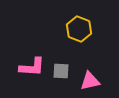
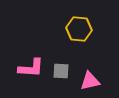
yellow hexagon: rotated 15 degrees counterclockwise
pink L-shape: moved 1 px left, 1 px down
